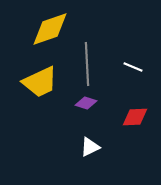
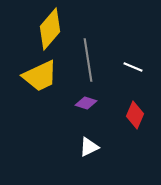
yellow diamond: rotated 30 degrees counterclockwise
gray line: moved 1 px right, 4 px up; rotated 6 degrees counterclockwise
yellow trapezoid: moved 6 px up
red diamond: moved 2 px up; rotated 64 degrees counterclockwise
white triangle: moved 1 px left
